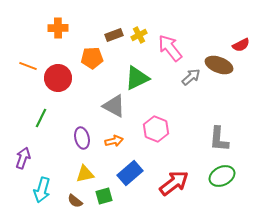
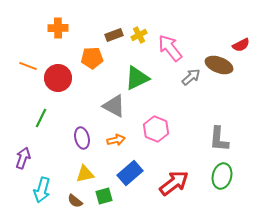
orange arrow: moved 2 px right, 1 px up
green ellipse: rotated 50 degrees counterclockwise
